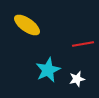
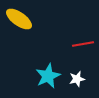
yellow ellipse: moved 8 px left, 6 px up
cyan star: moved 6 px down
